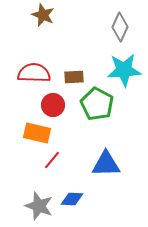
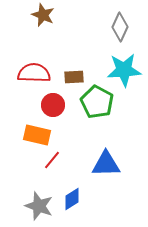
green pentagon: moved 2 px up
orange rectangle: moved 2 px down
blue diamond: rotated 35 degrees counterclockwise
